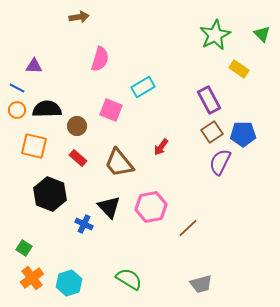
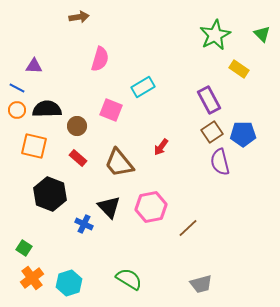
purple semicircle: rotated 40 degrees counterclockwise
